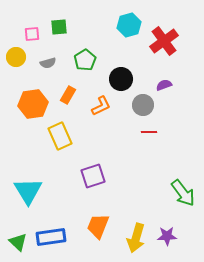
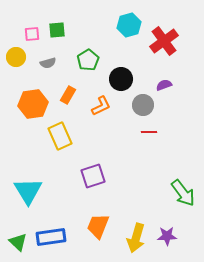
green square: moved 2 px left, 3 px down
green pentagon: moved 3 px right
